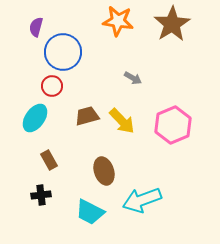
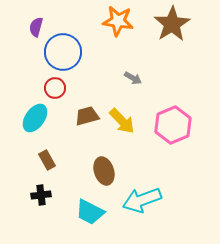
red circle: moved 3 px right, 2 px down
brown rectangle: moved 2 px left
